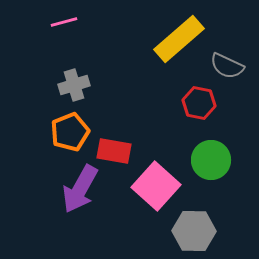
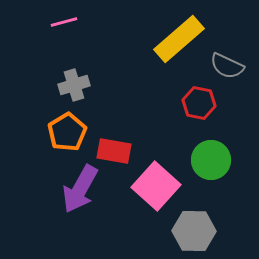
orange pentagon: moved 3 px left; rotated 9 degrees counterclockwise
